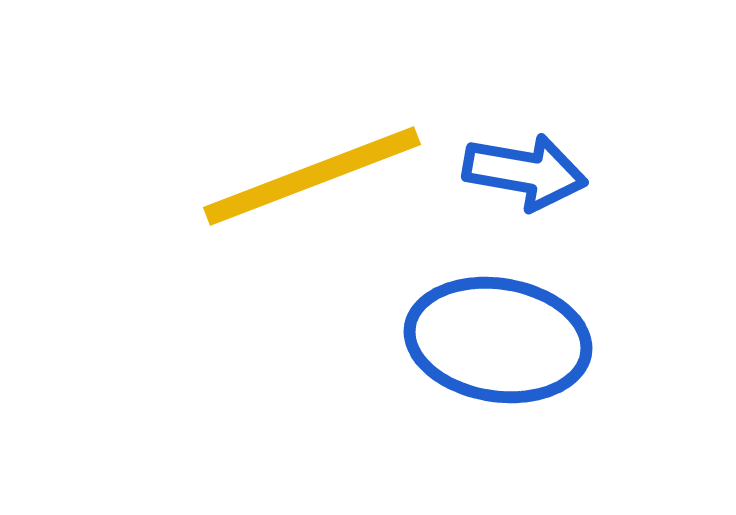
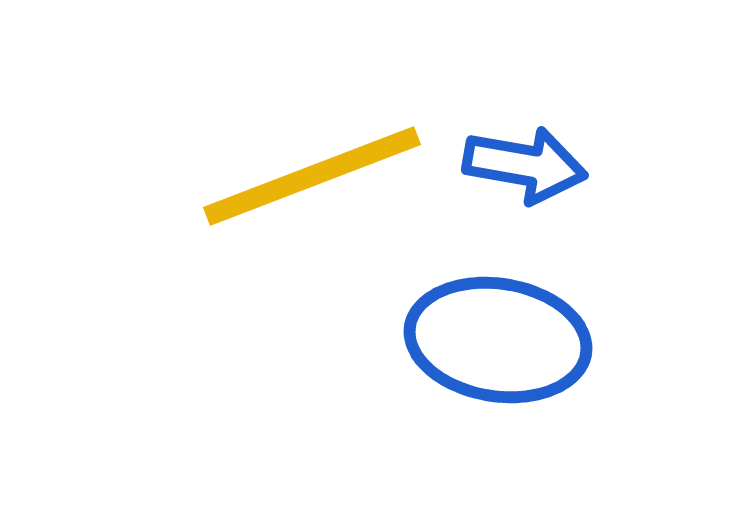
blue arrow: moved 7 px up
